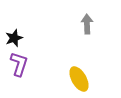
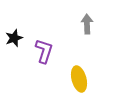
purple L-shape: moved 25 px right, 13 px up
yellow ellipse: rotated 15 degrees clockwise
